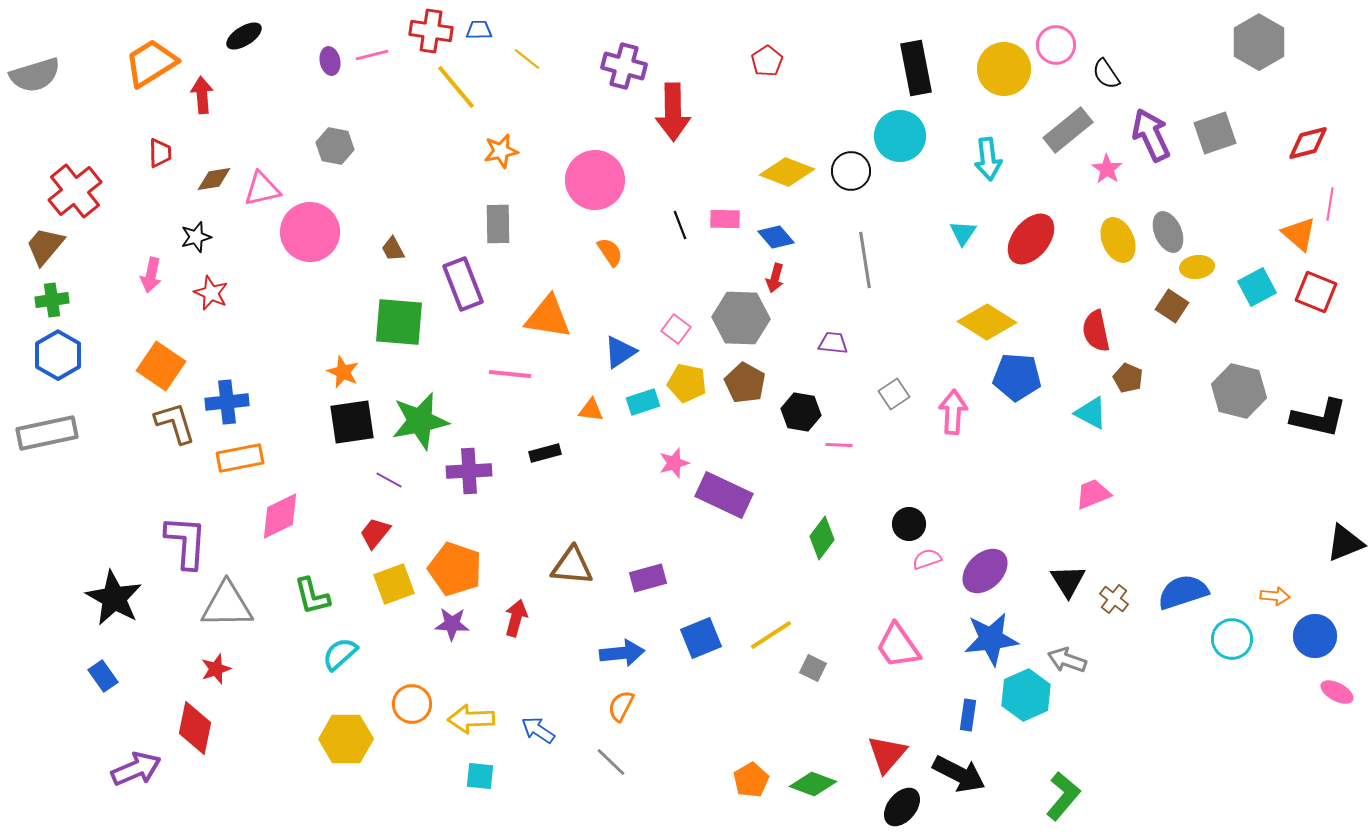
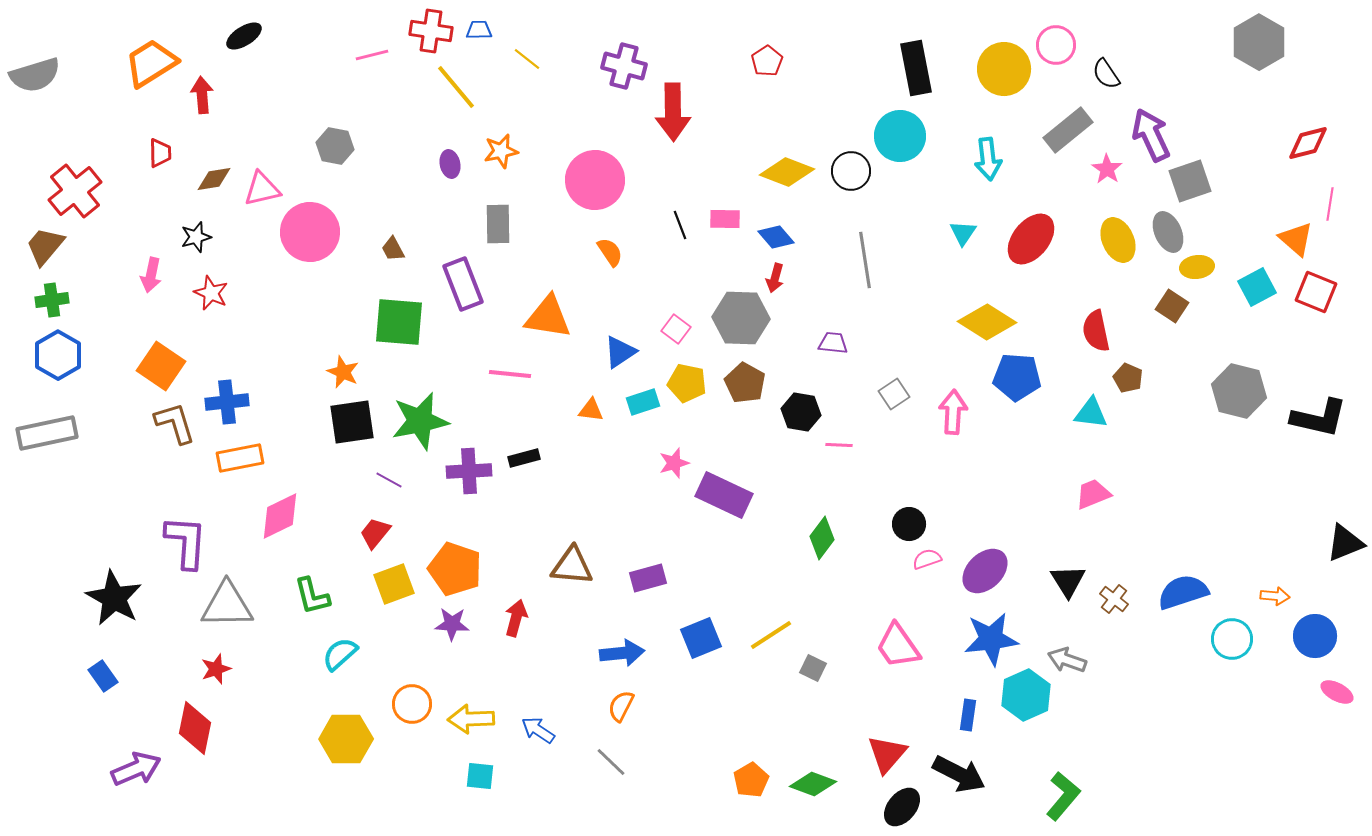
purple ellipse at (330, 61): moved 120 px right, 103 px down
gray square at (1215, 133): moved 25 px left, 48 px down
orange triangle at (1299, 234): moved 3 px left, 5 px down
cyan triangle at (1091, 413): rotated 21 degrees counterclockwise
black rectangle at (545, 453): moved 21 px left, 5 px down
